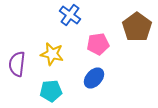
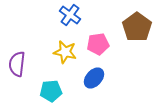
yellow star: moved 13 px right, 2 px up
